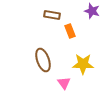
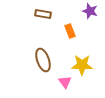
purple star: moved 2 px left
brown rectangle: moved 9 px left, 1 px up
yellow star: moved 1 px left, 1 px down
pink triangle: moved 1 px right, 1 px up
